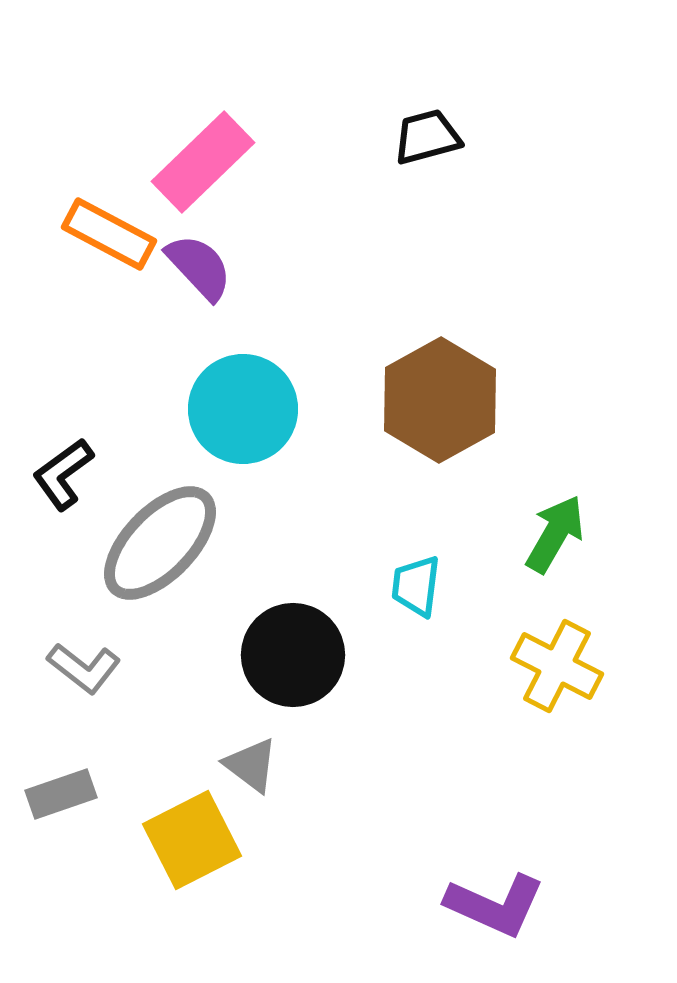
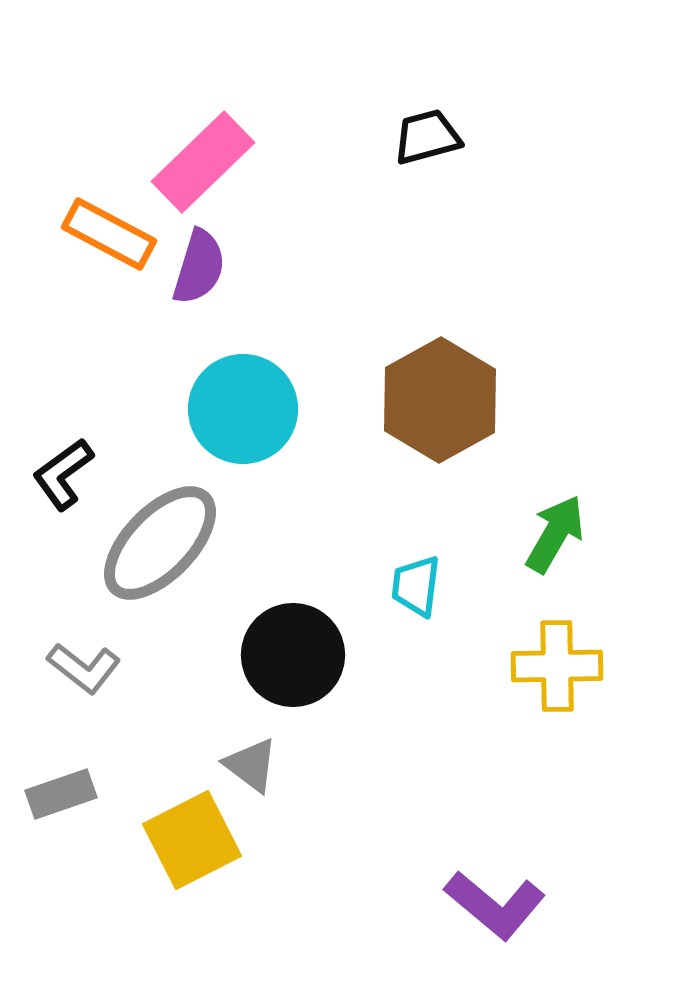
purple semicircle: rotated 60 degrees clockwise
yellow cross: rotated 28 degrees counterclockwise
purple L-shape: rotated 16 degrees clockwise
